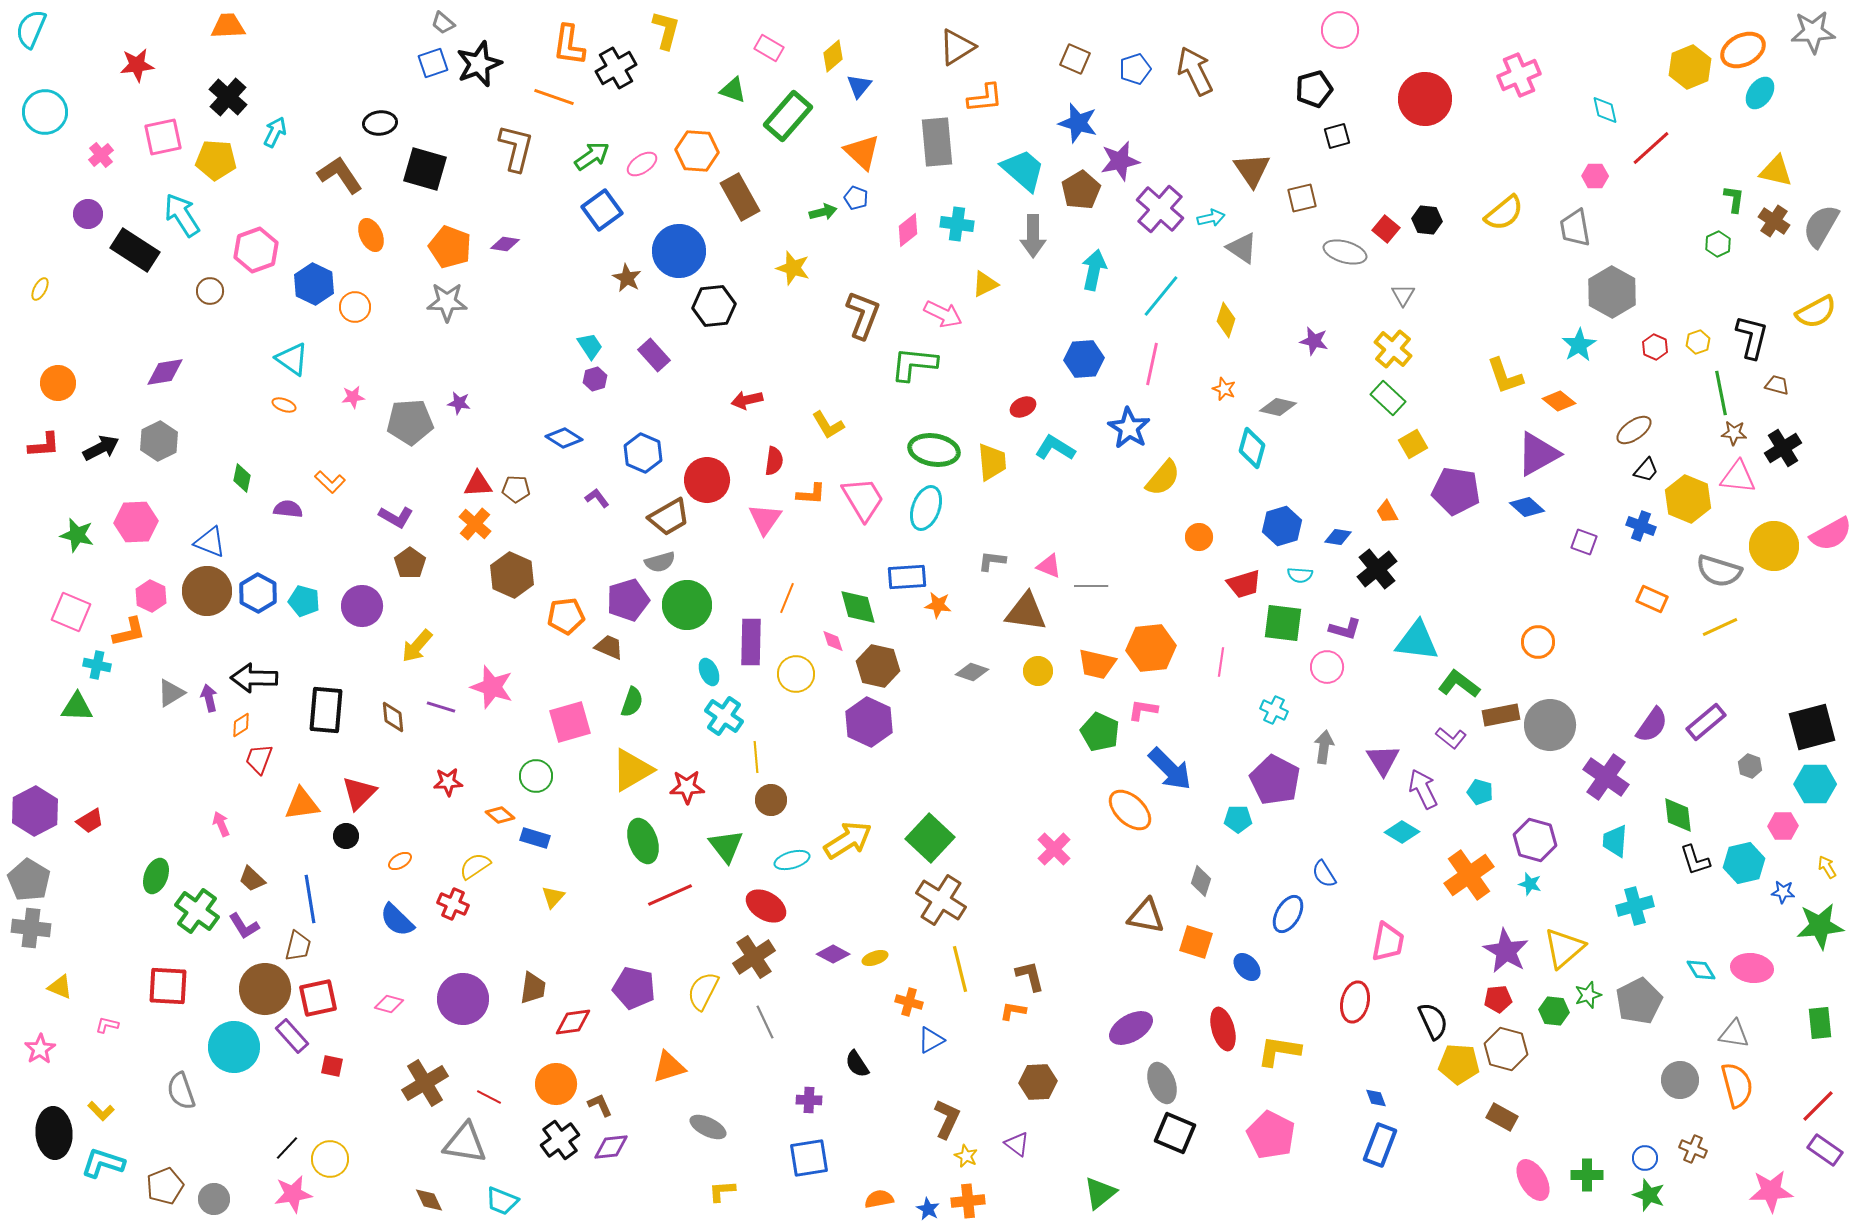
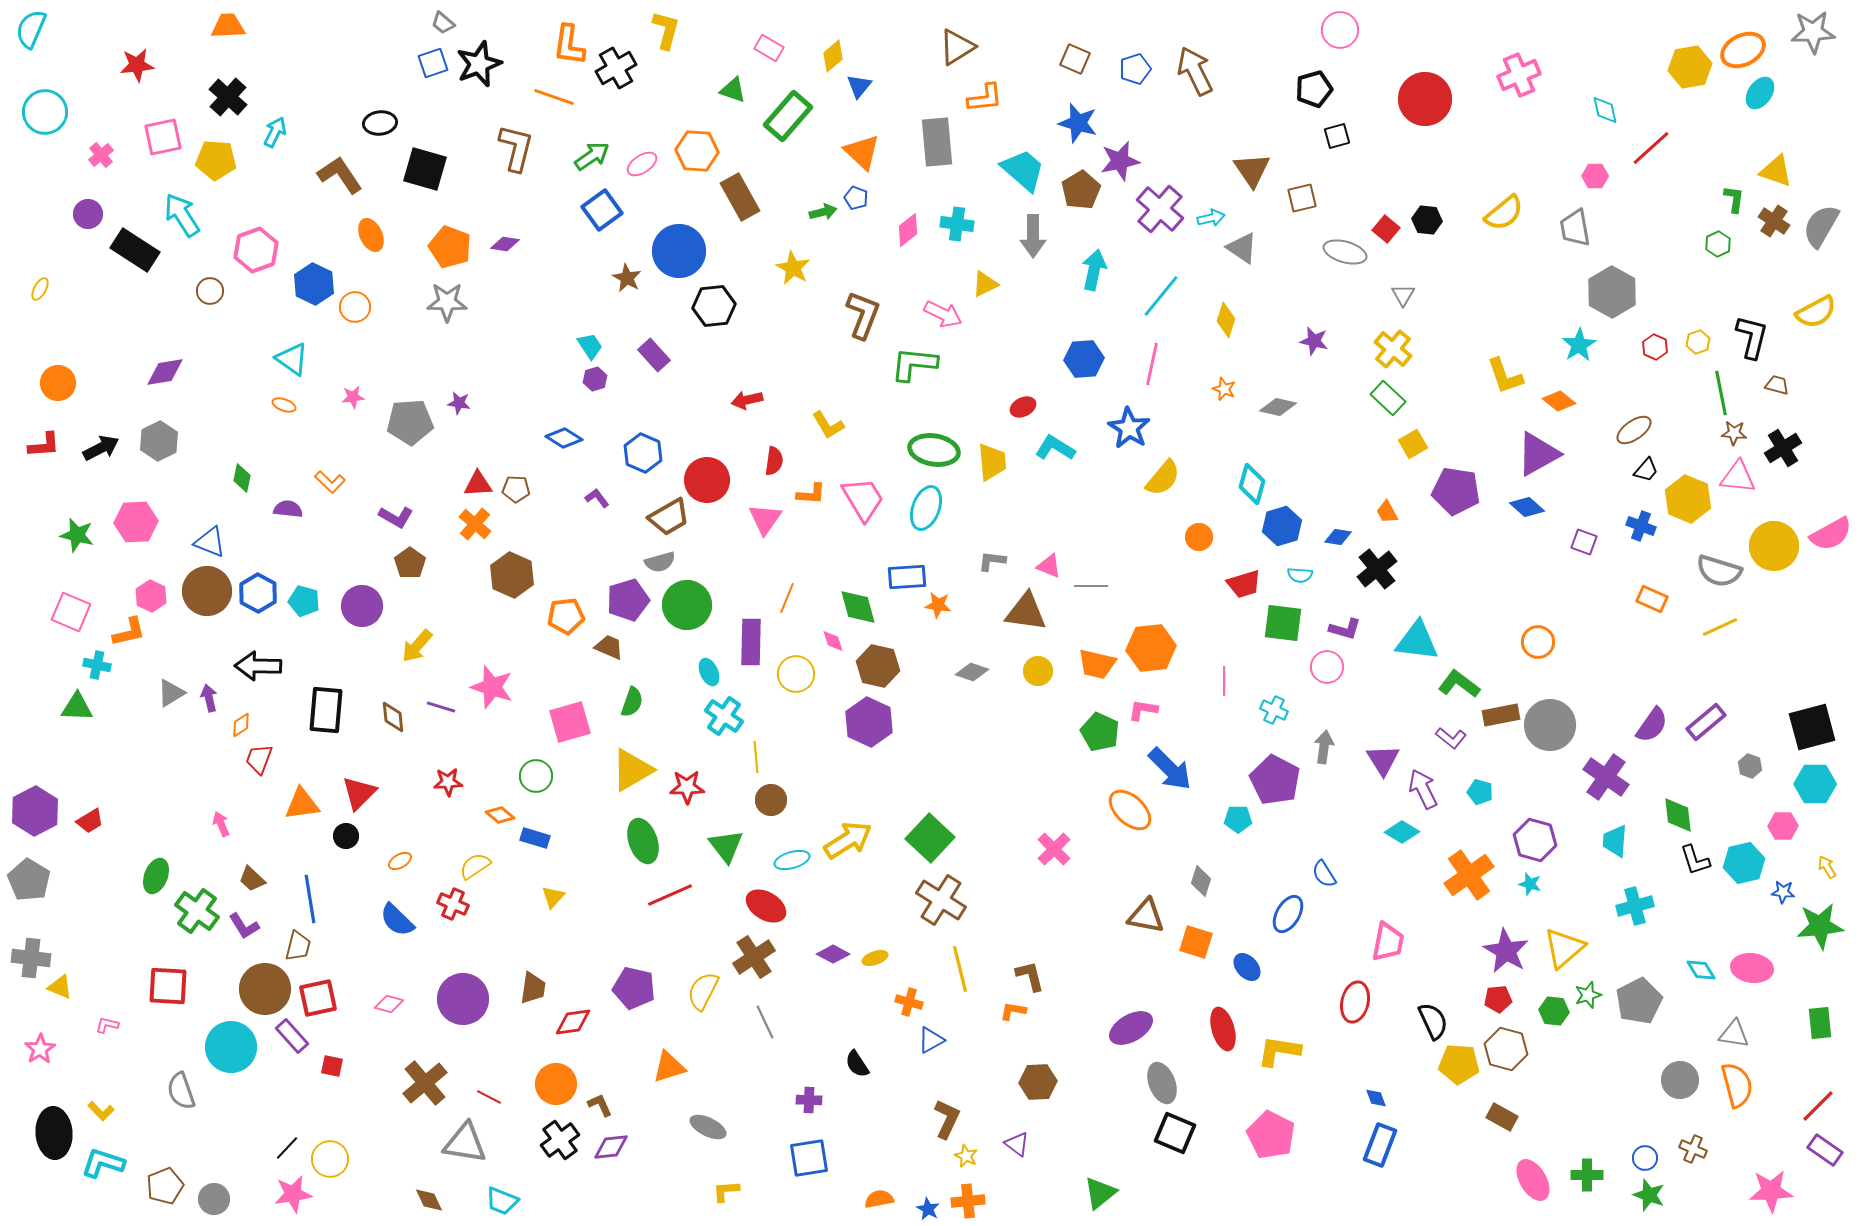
yellow hexagon at (1690, 67): rotated 12 degrees clockwise
yellow triangle at (1776, 171): rotated 6 degrees clockwise
yellow star at (793, 268): rotated 12 degrees clockwise
cyan diamond at (1252, 448): moved 36 px down
pink line at (1221, 662): moved 3 px right, 19 px down; rotated 8 degrees counterclockwise
black arrow at (254, 678): moved 4 px right, 12 px up
gray cross at (31, 928): moved 30 px down
cyan circle at (234, 1047): moved 3 px left
brown cross at (425, 1083): rotated 9 degrees counterclockwise
yellow L-shape at (722, 1191): moved 4 px right
